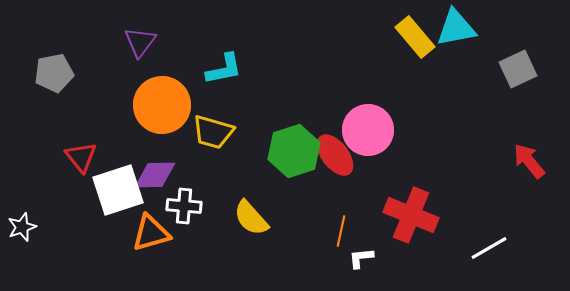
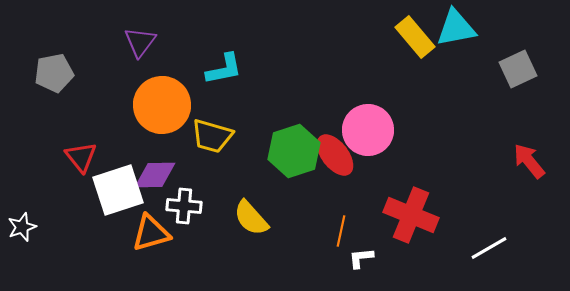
yellow trapezoid: moved 1 px left, 4 px down
